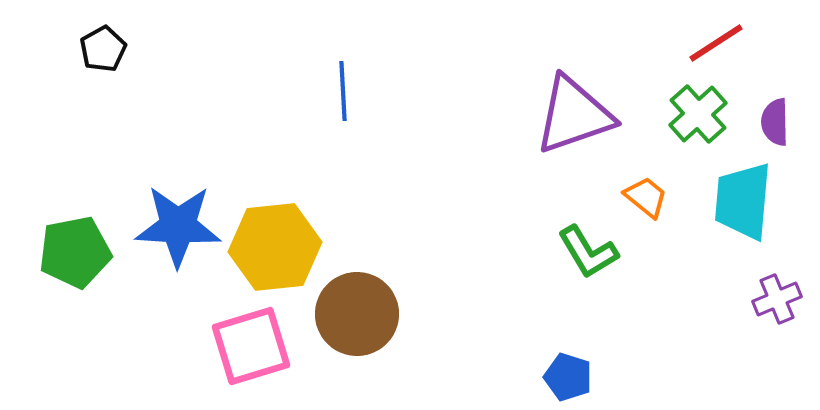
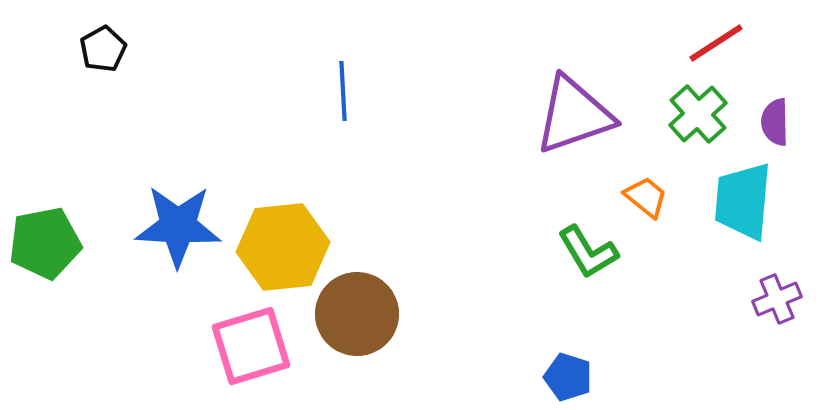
yellow hexagon: moved 8 px right
green pentagon: moved 30 px left, 9 px up
